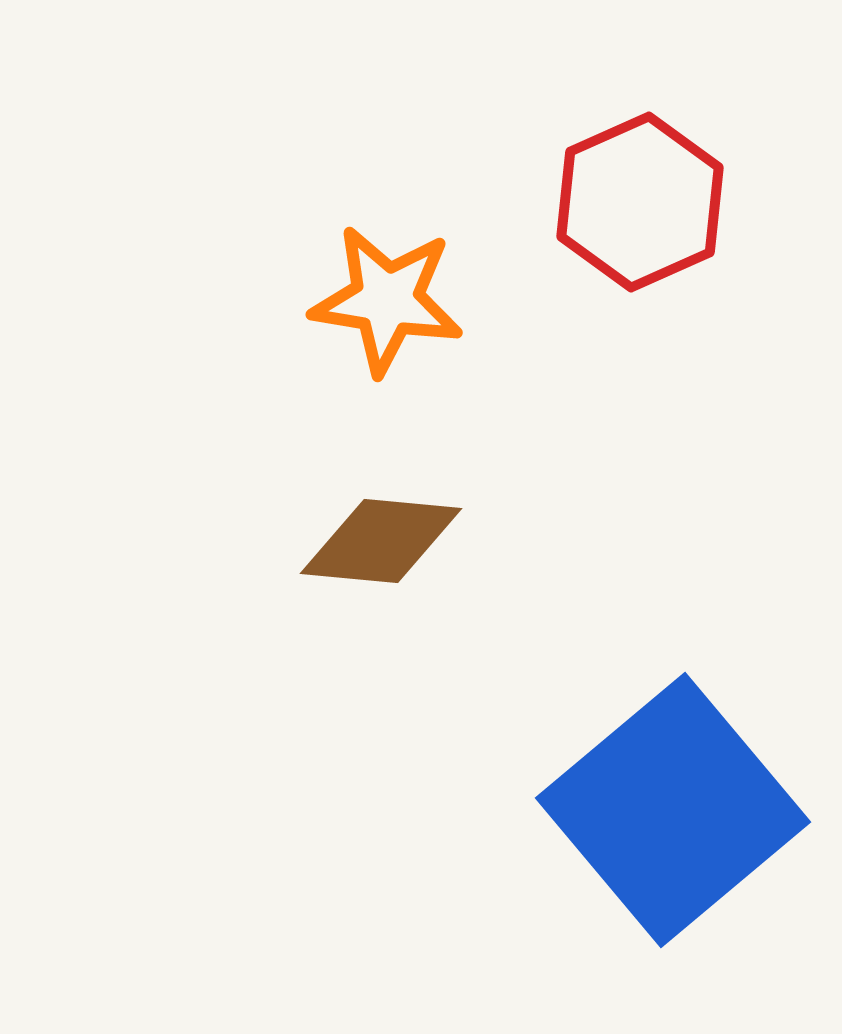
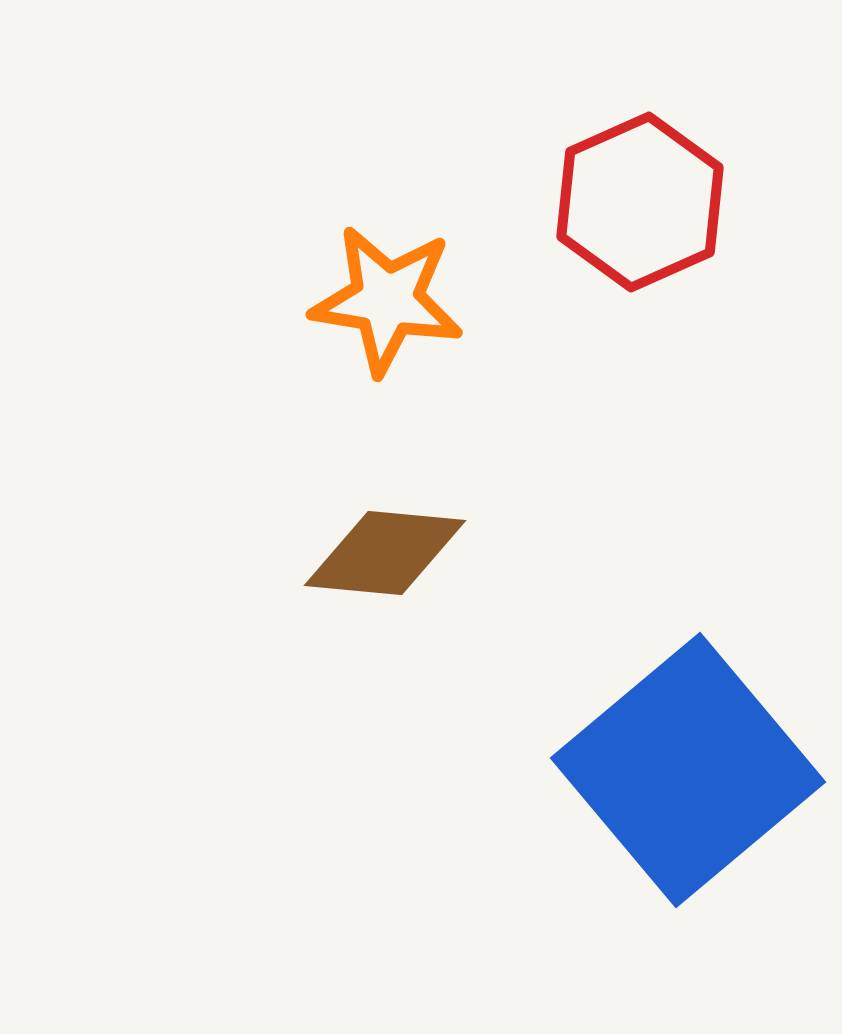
brown diamond: moved 4 px right, 12 px down
blue square: moved 15 px right, 40 px up
